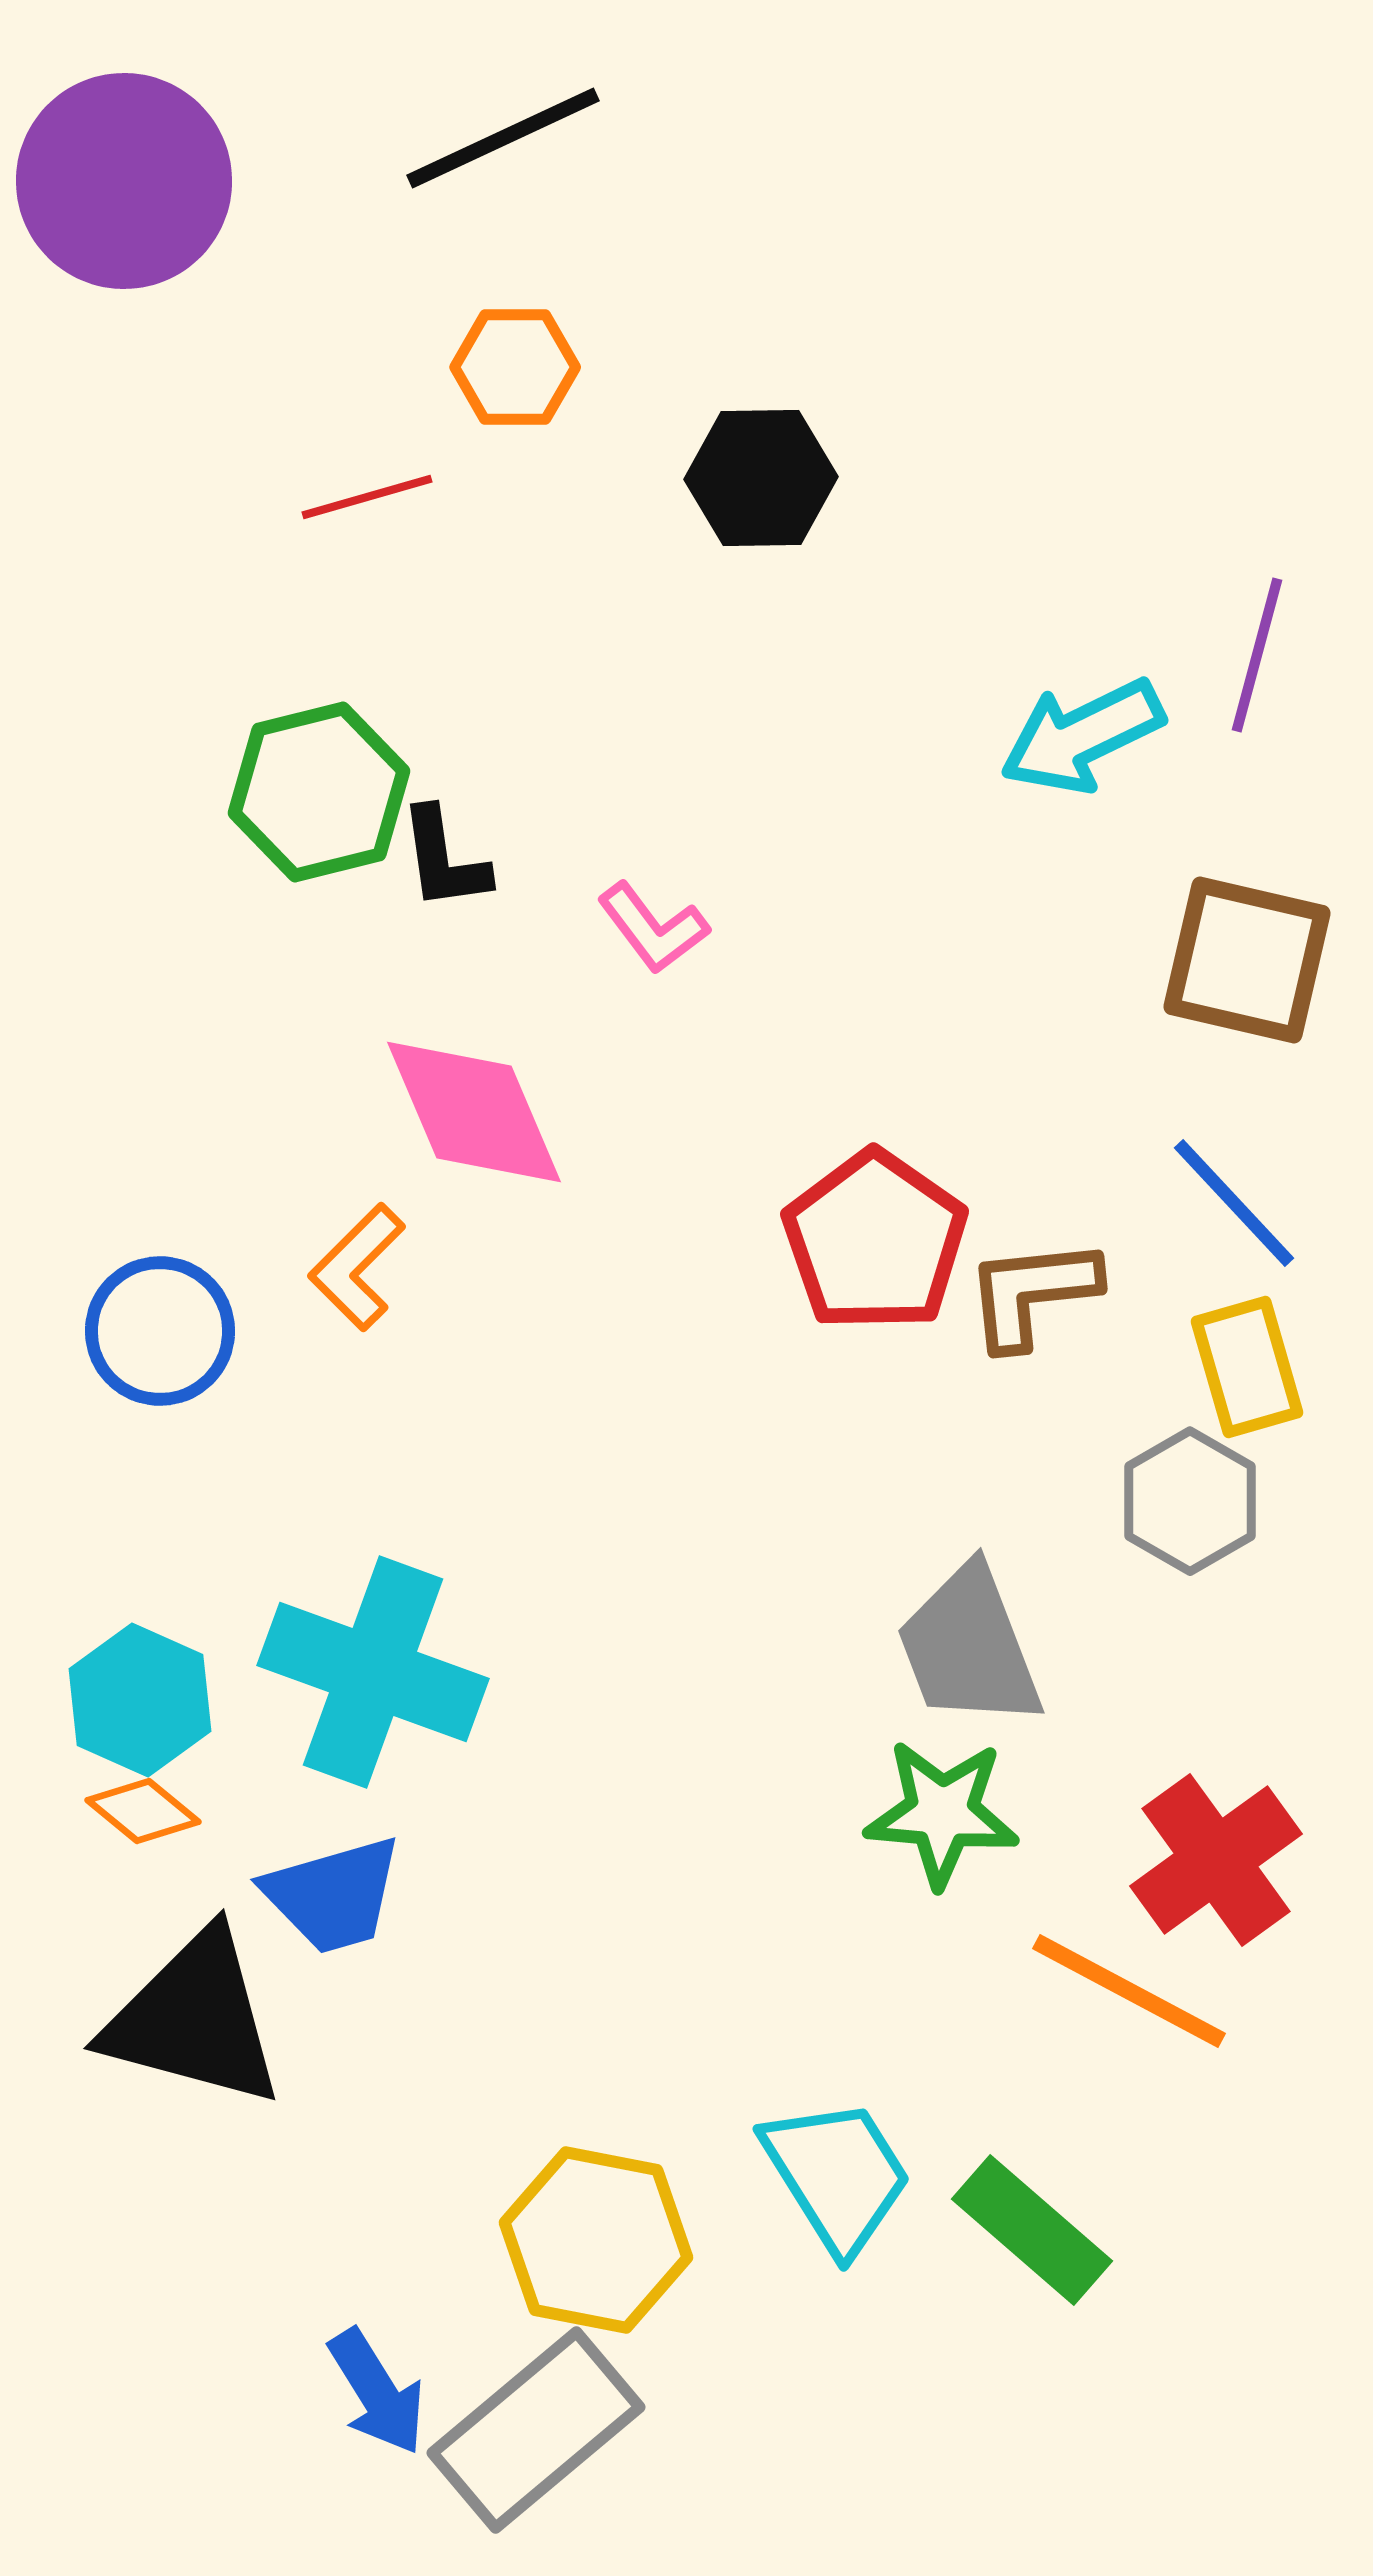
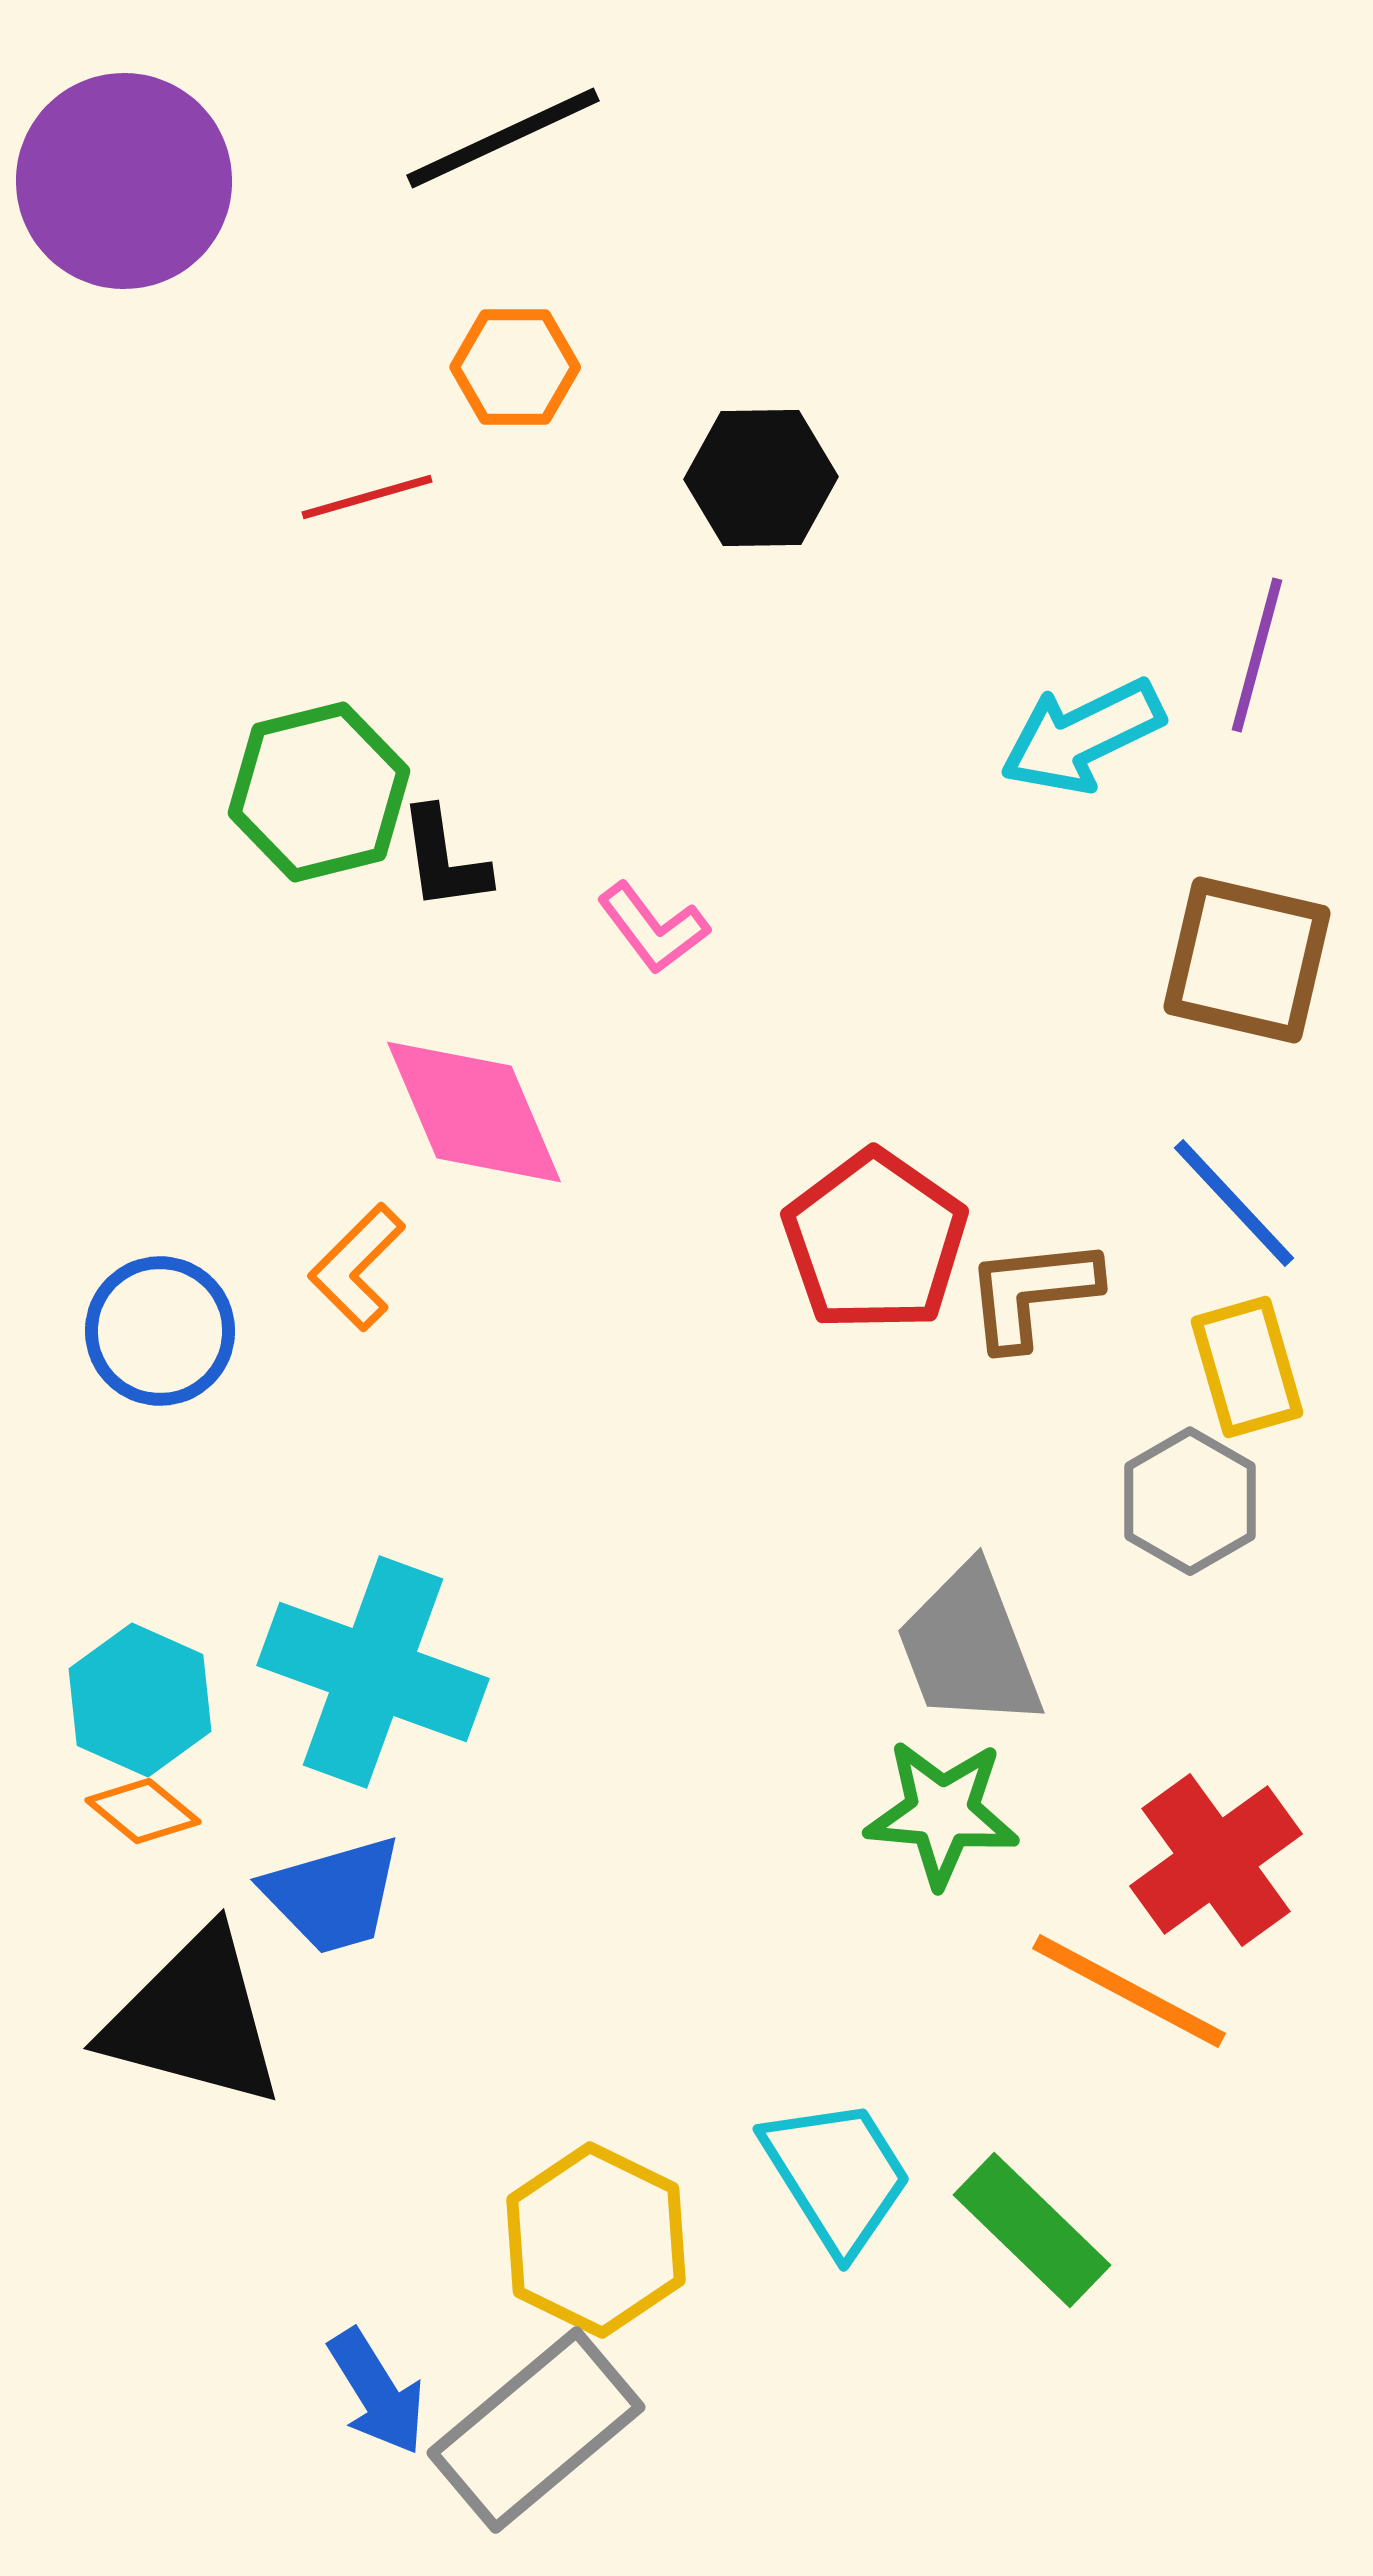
green rectangle: rotated 3 degrees clockwise
yellow hexagon: rotated 15 degrees clockwise
